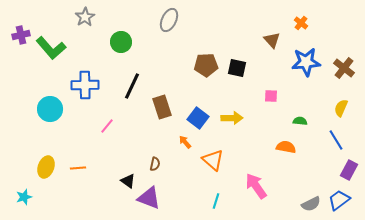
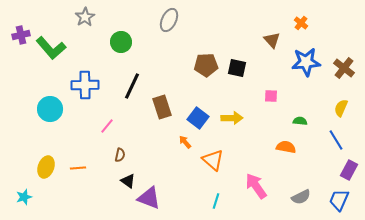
brown semicircle: moved 35 px left, 9 px up
blue trapezoid: rotated 30 degrees counterclockwise
gray semicircle: moved 10 px left, 7 px up
